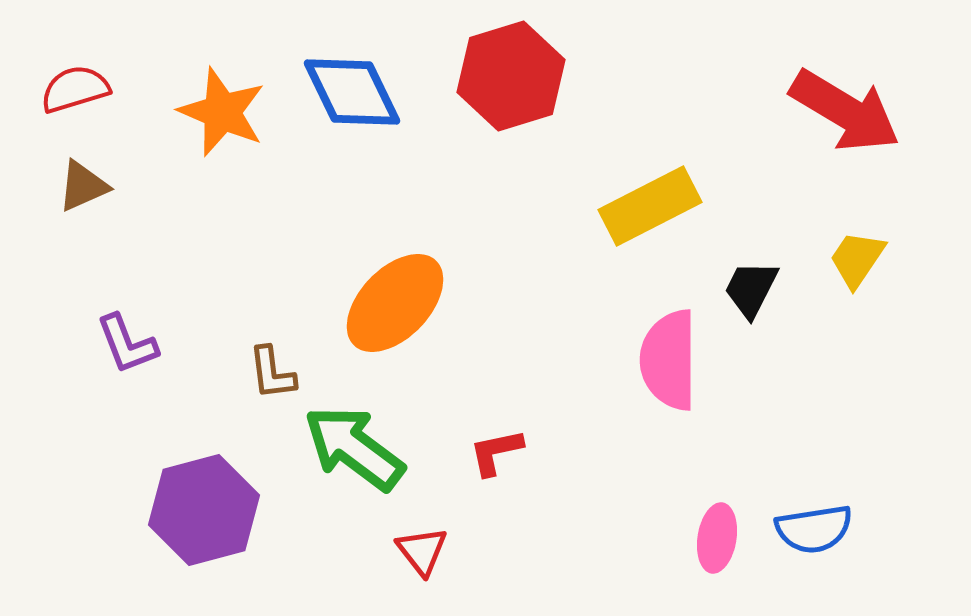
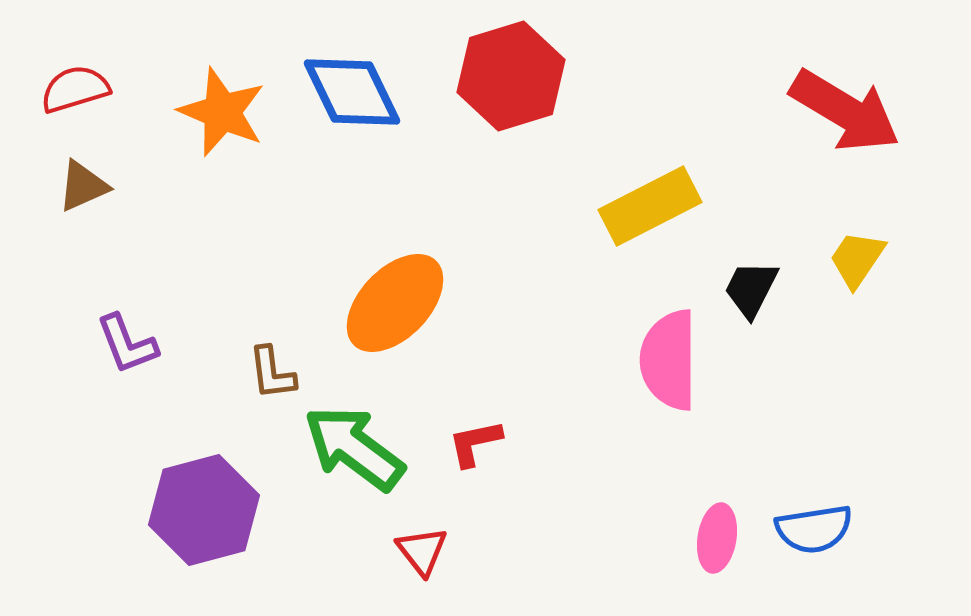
red L-shape: moved 21 px left, 9 px up
